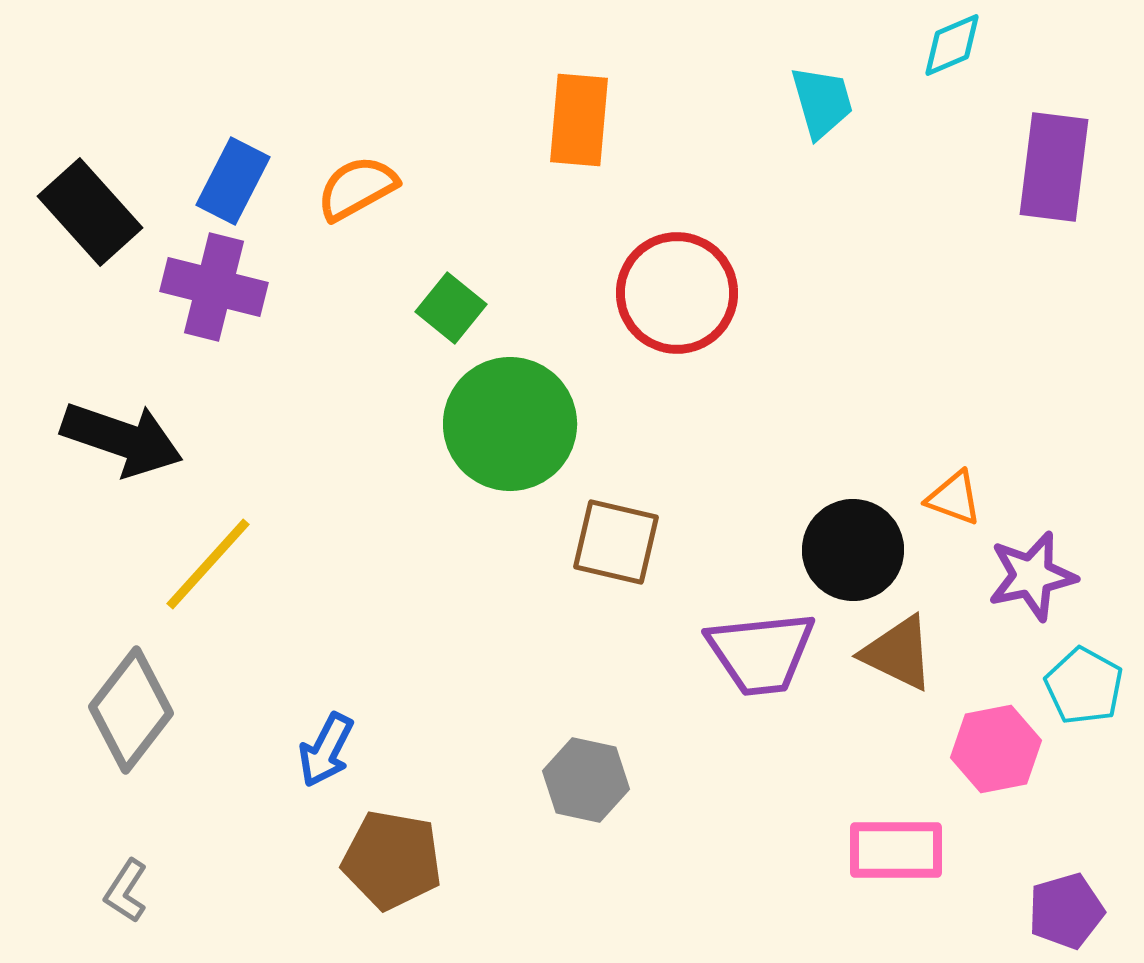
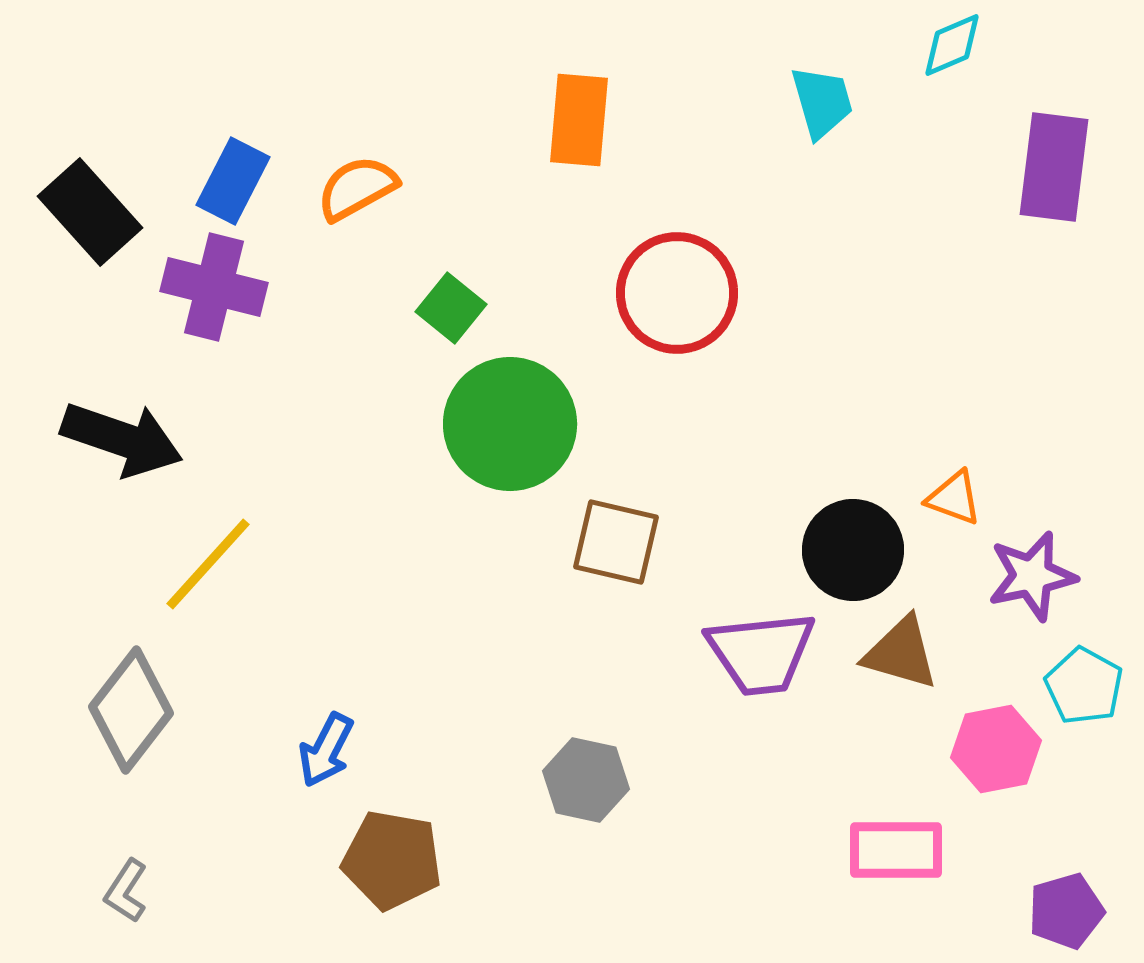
brown triangle: moved 3 px right; rotated 10 degrees counterclockwise
